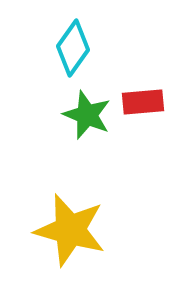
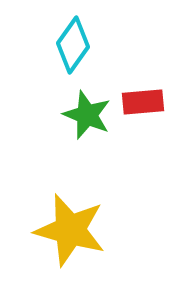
cyan diamond: moved 3 px up
